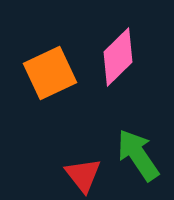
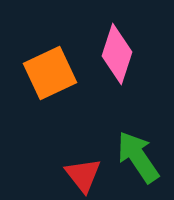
pink diamond: moved 1 px left, 3 px up; rotated 28 degrees counterclockwise
green arrow: moved 2 px down
